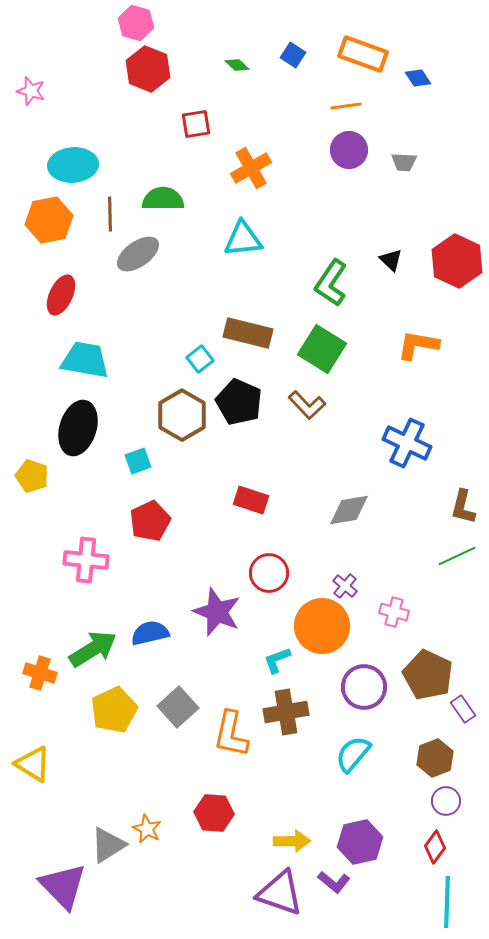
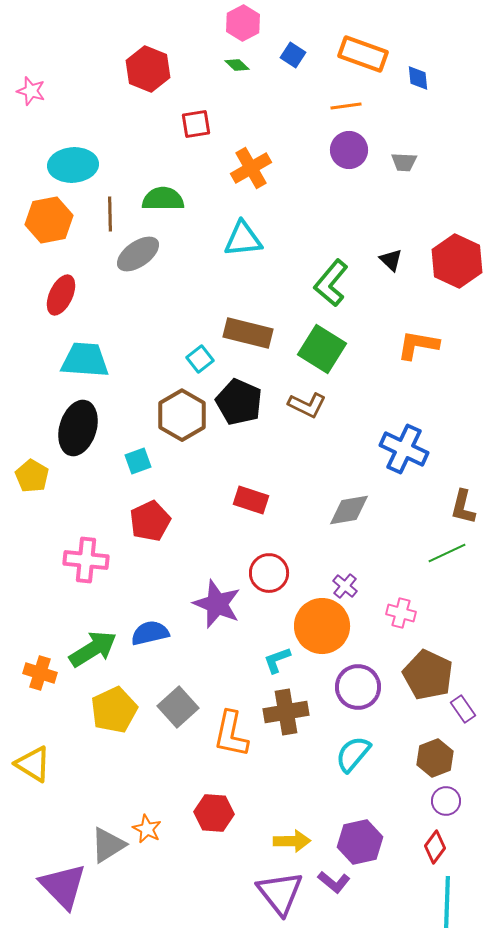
pink hexagon at (136, 23): moved 107 px right; rotated 16 degrees clockwise
blue diamond at (418, 78): rotated 28 degrees clockwise
green L-shape at (331, 283): rotated 6 degrees clockwise
cyan trapezoid at (85, 360): rotated 6 degrees counterclockwise
brown L-shape at (307, 405): rotated 21 degrees counterclockwise
blue cross at (407, 443): moved 3 px left, 6 px down
yellow pentagon at (32, 476): rotated 12 degrees clockwise
green line at (457, 556): moved 10 px left, 3 px up
purple star at (217, 612): moved 8 px up
pink cross at (394, 612): moved 7 px right, 1 px down
purple circle at (364, 687): moved 6 px left
purple triangle at (280, 893): rotated 33 degrees clockwise
